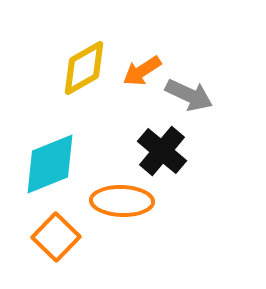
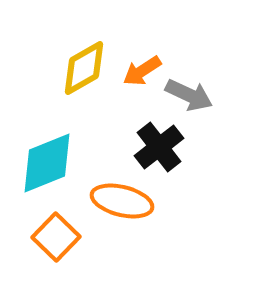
black cross: moved 3 px left, 4 px up; rotated 12 degrees clockwise
cyan diamond: moved 3 px left, 1 px up
orange ellipse: rotated 12 degrees clockwise
